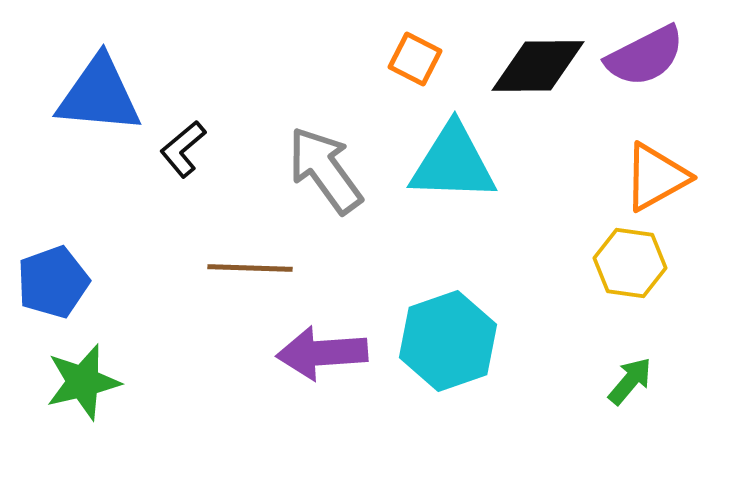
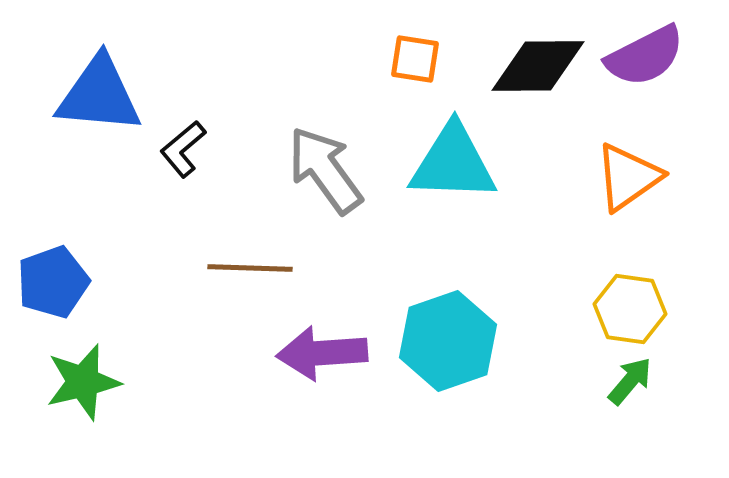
orange square: rotated 18 degrees counterclockwise
orange triangle: moved 28 px left; rotated 6 degrees counterclockwise
yellow hexagon: moved 46 px down
